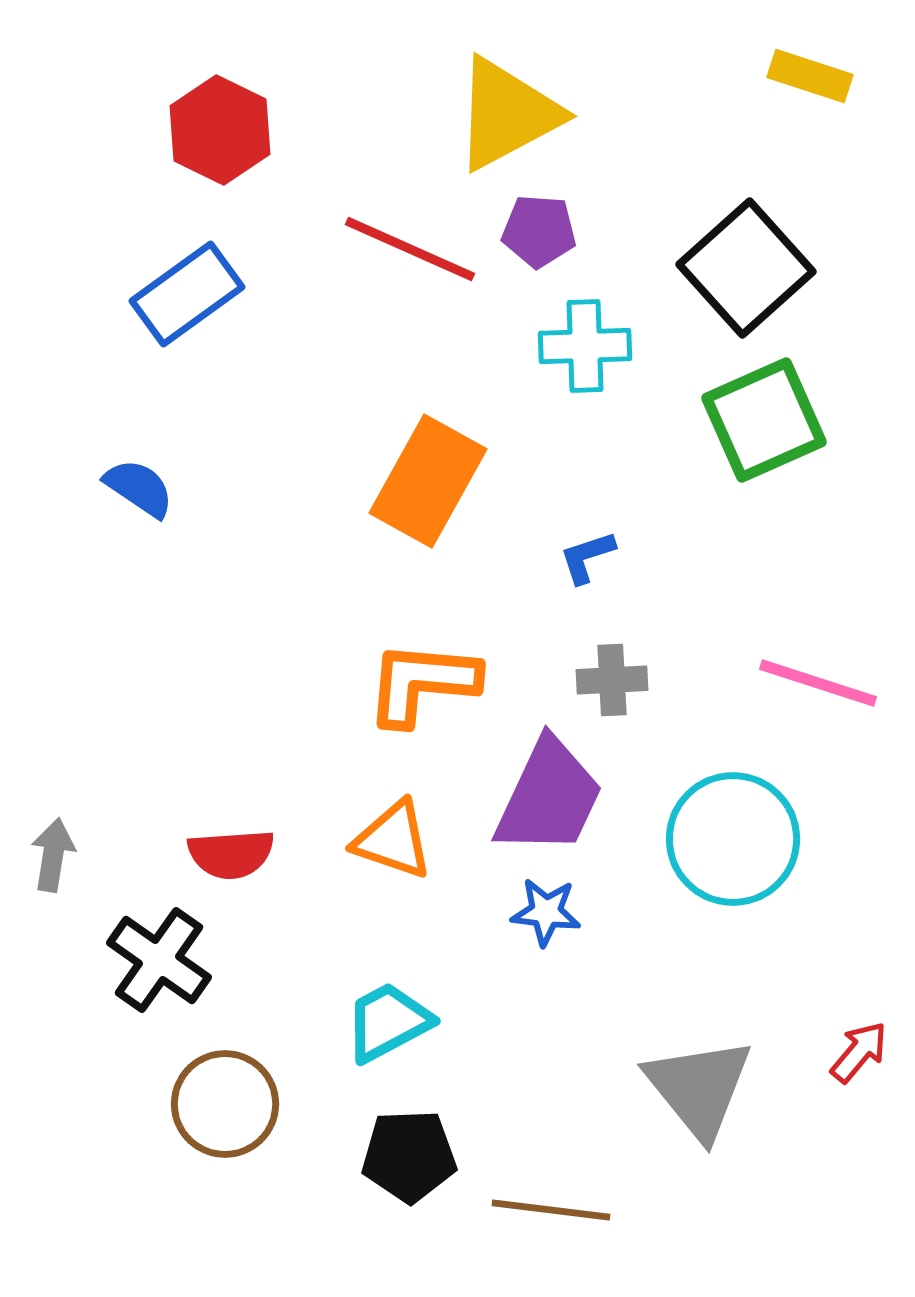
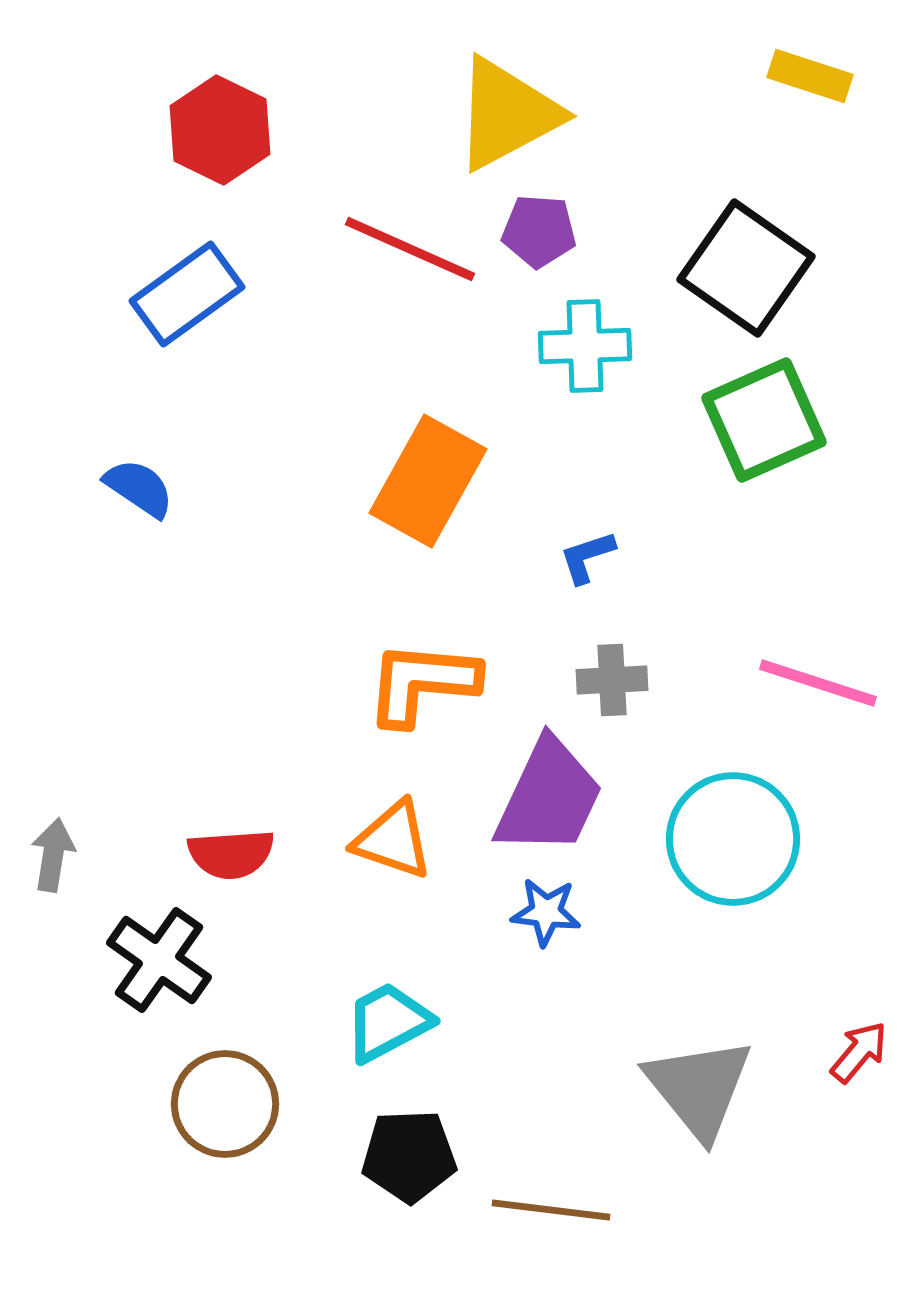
black square: rotated 13 degrees counterclockwise
